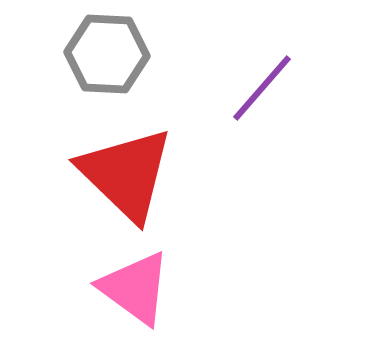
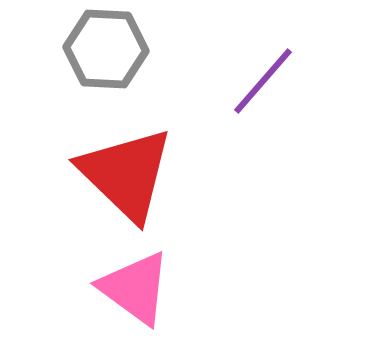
gray hexagon: moved 1 px left, 5 px up
purple line: moved 1 px right, 7 px up
